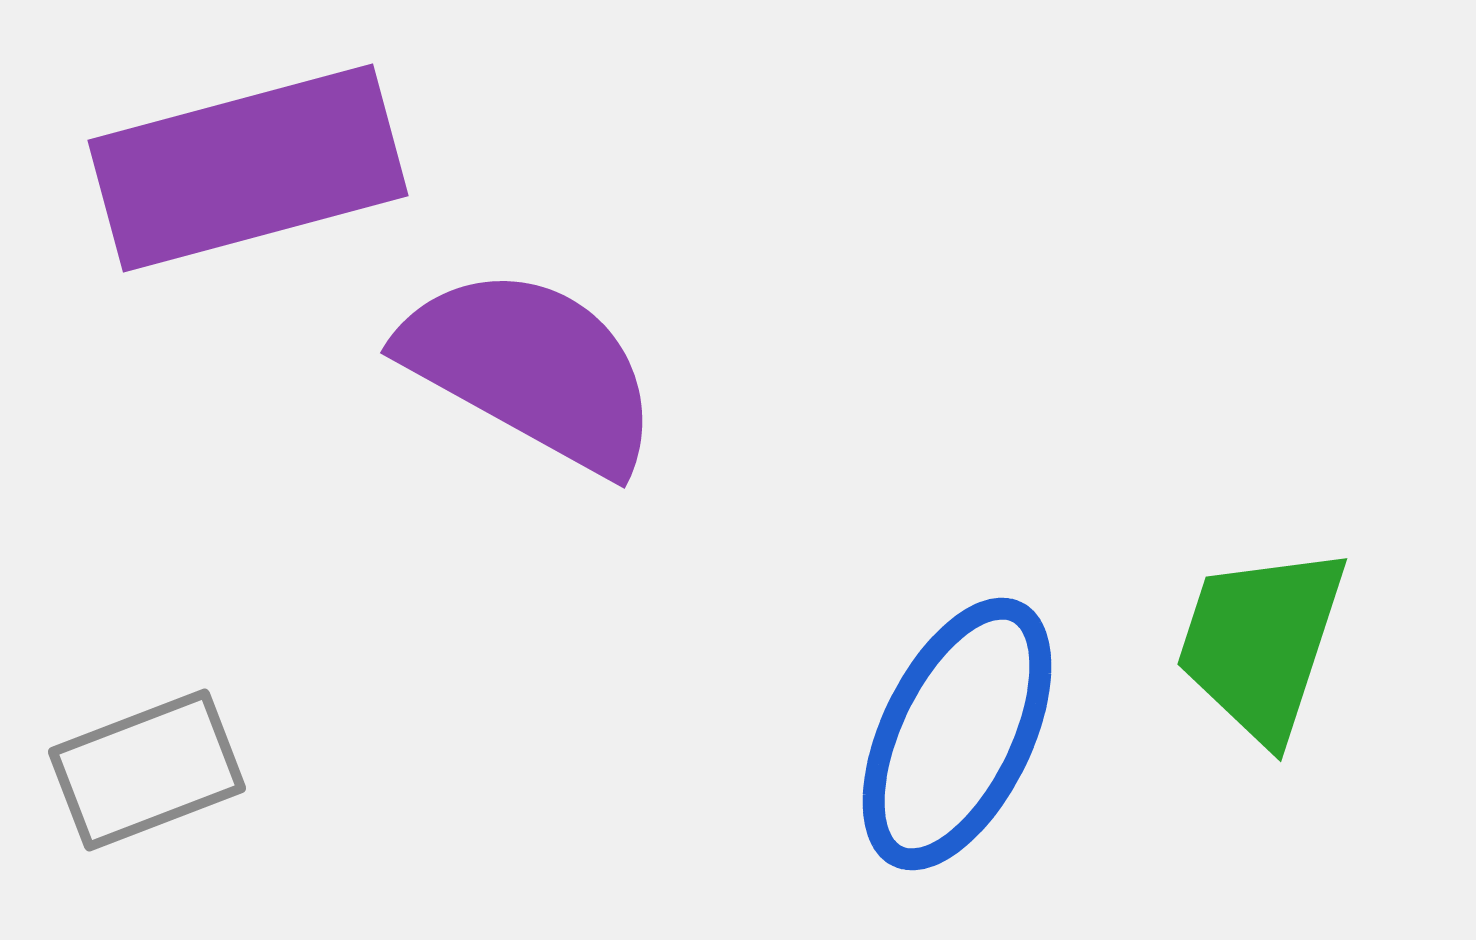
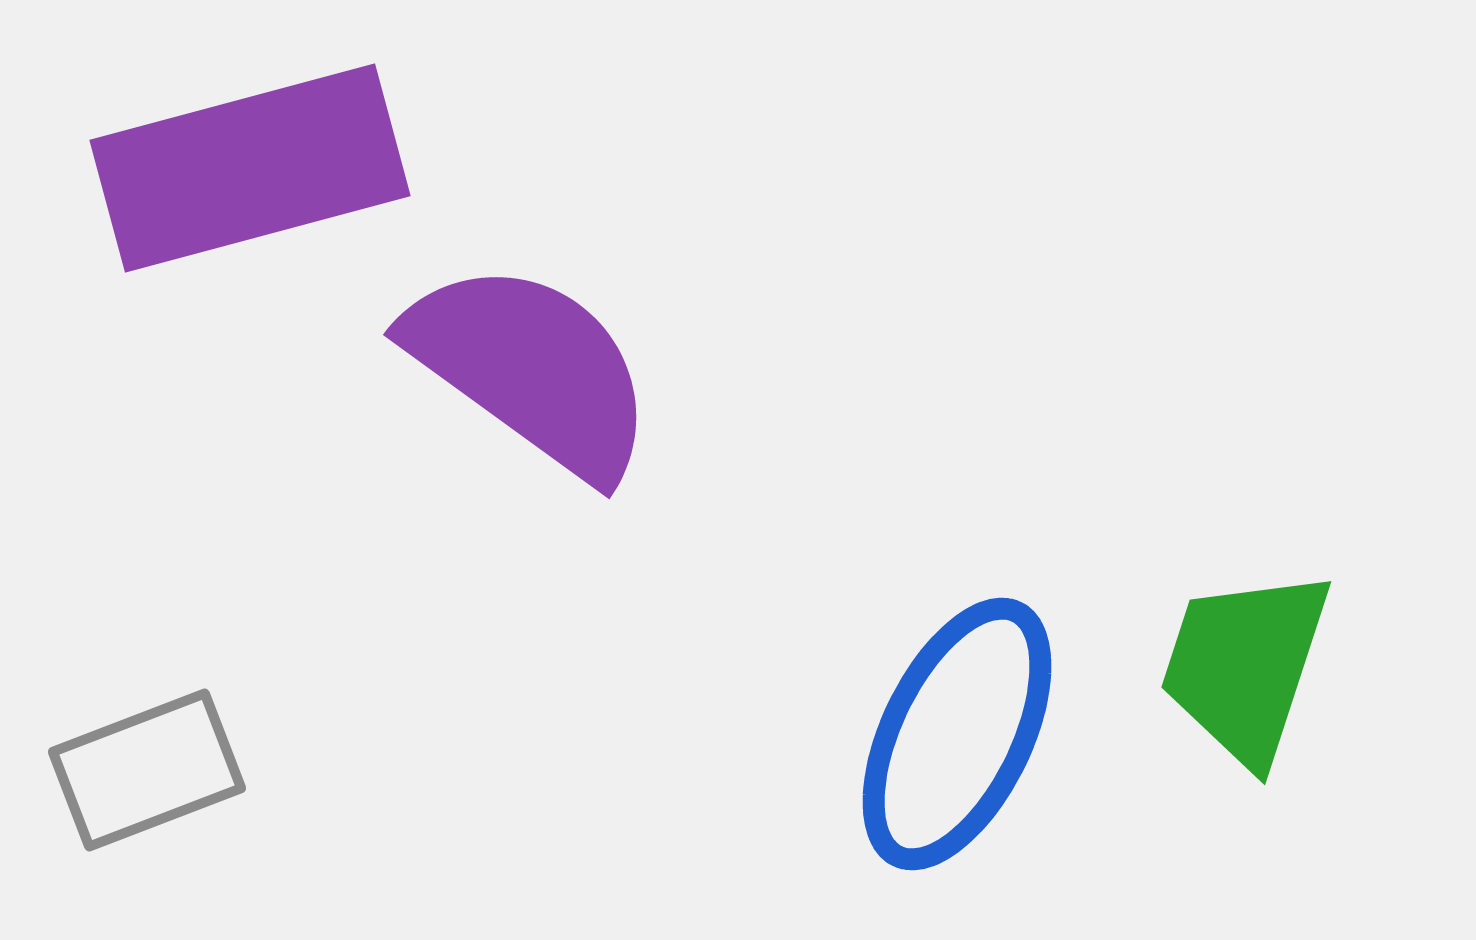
purple rectangle: moved 2 px right
purple semicircle: rotated 7 degrees clockwise
green trapezoid: moved 16 px left, 23 px down
